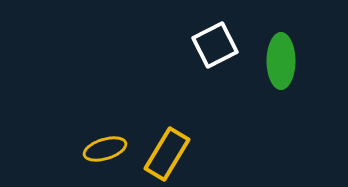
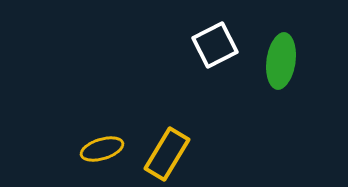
green ellipse: rotated 8 degrees clockwise
yellow ellipse: moved 3 px left
